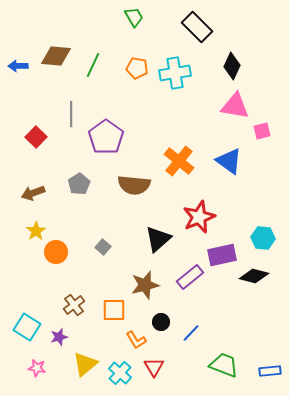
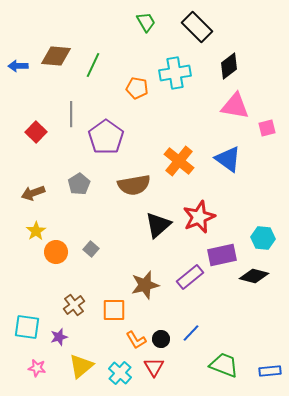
green trapezoid at (134, 17): moved 12 px right, 5 px down
black diamond at (232, 66): moved 3 px left; rotated 28 degrees clockwise
orange pentagon at (137, 68): moved 20 px down
pink square at (262, 131): moved 5 px right, 3 px up
red square at (36, 137): moved 5 px up
blue triangle at (229, 161): moved 1 px left, 2 px up
brown semicircle at (134, 185): rotated 16 degrees counterclockwise
black triangle at (158, 239): moved 14 px up
gray square at (103, 247): moved 12 px left, 2 px down
black circle at (161, 322): moved 17 px down
cyan square at (27, 327): rotated 24 degrees counterclockwise
yellow triangle at (85, 364): moved 4 px left, 2 px down
